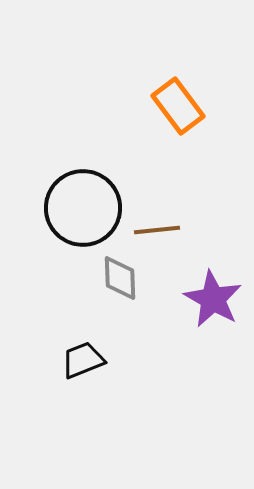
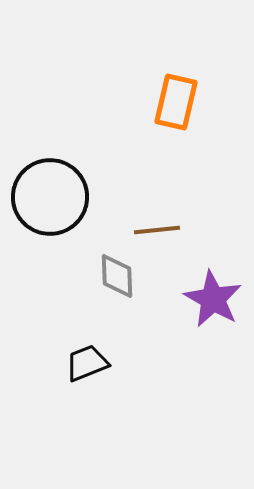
orange rectangle: moved 2 px left, 4 px up; rotated 50 degrees clockwise
black circle: moved 33 px left, 11 px up
gray diamond: moved 3 px left, 2 px up
black trapezoid: moved 4 px right, 3 px down
